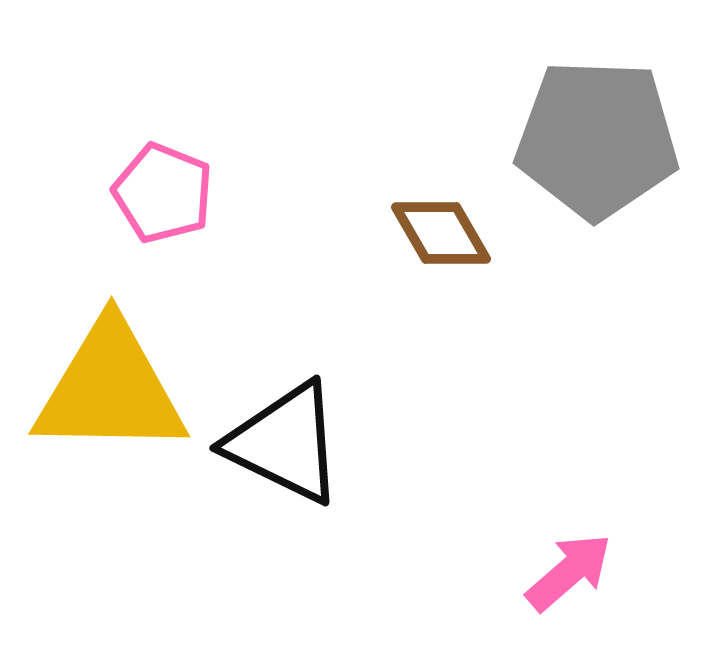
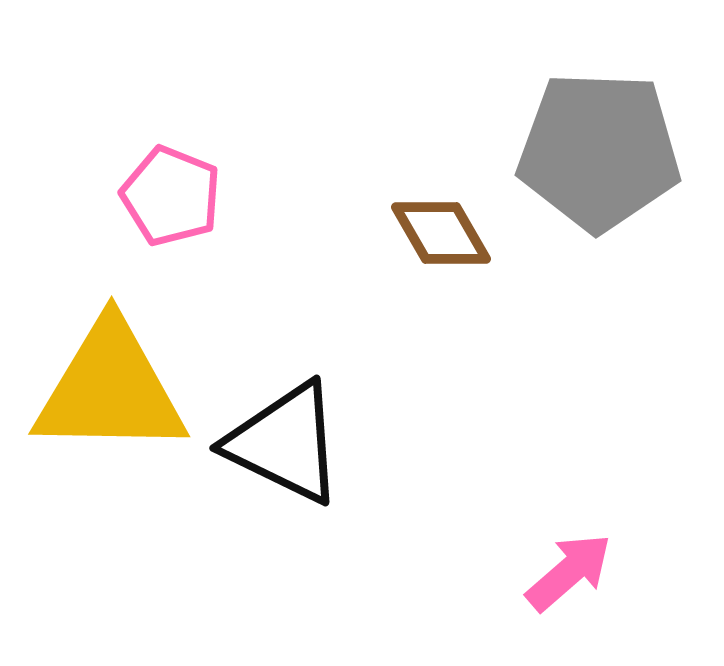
gray pentagon: moved 2 px right, 12 px down
pink pentagon: moved 8 px right, 3 px down
